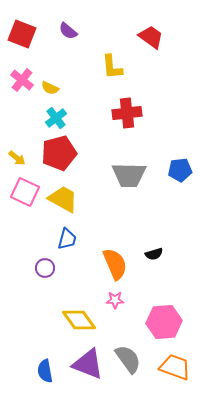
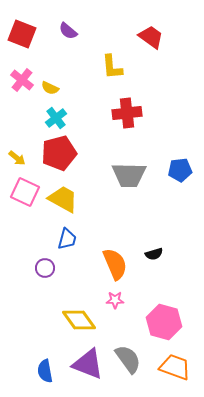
pink hexagon: rotated 20 degrees clockwise
